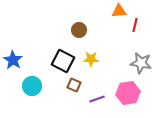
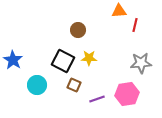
brown circle: moved 1 px left
yellow star: moved 2 px left, 1 px up
gray star: rotated 15 degrees counterclockwise
cyan circle: moved 5 px right, 1 px up
pink hexagon: moved 1 px left, 1 px down
